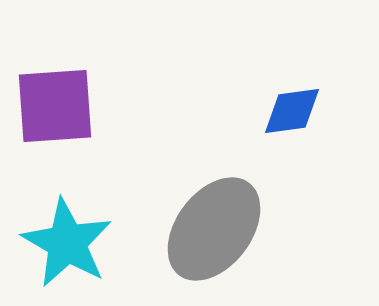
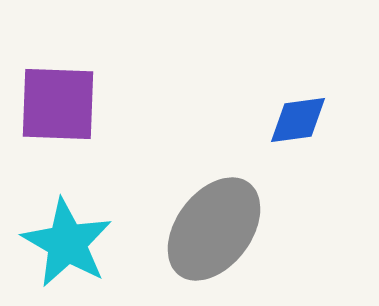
purple square: moved 3 px right, 2 px up; rotated 6 degrees clockwise
blue diamond: moved 6 px right, 9 px down
